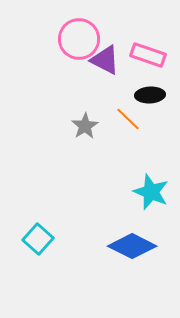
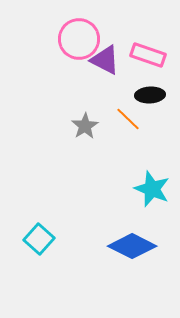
cyan star: moved 1 px right, 3 px up
cyan square: moved 1 px right
